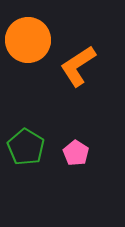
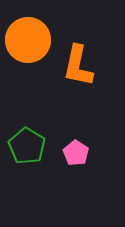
orange L-shape: rotated 45 degrees counterclockwise
green pentagon: moved 1 px right, 1 px up
